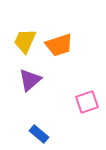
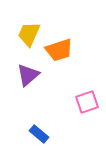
yellow trapezoid: moved 4 px right, 7 px up
orange trapezoid: moved 5 px down
purple triangle: moved 2 px left, 5 px up
